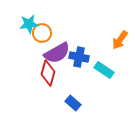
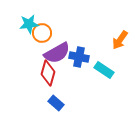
blue rectangle: moved 17 px left
